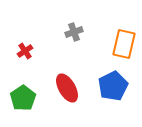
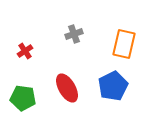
gray cross: moved 2 px down
green pentagon: rotated 30 degrees counterclockwise
